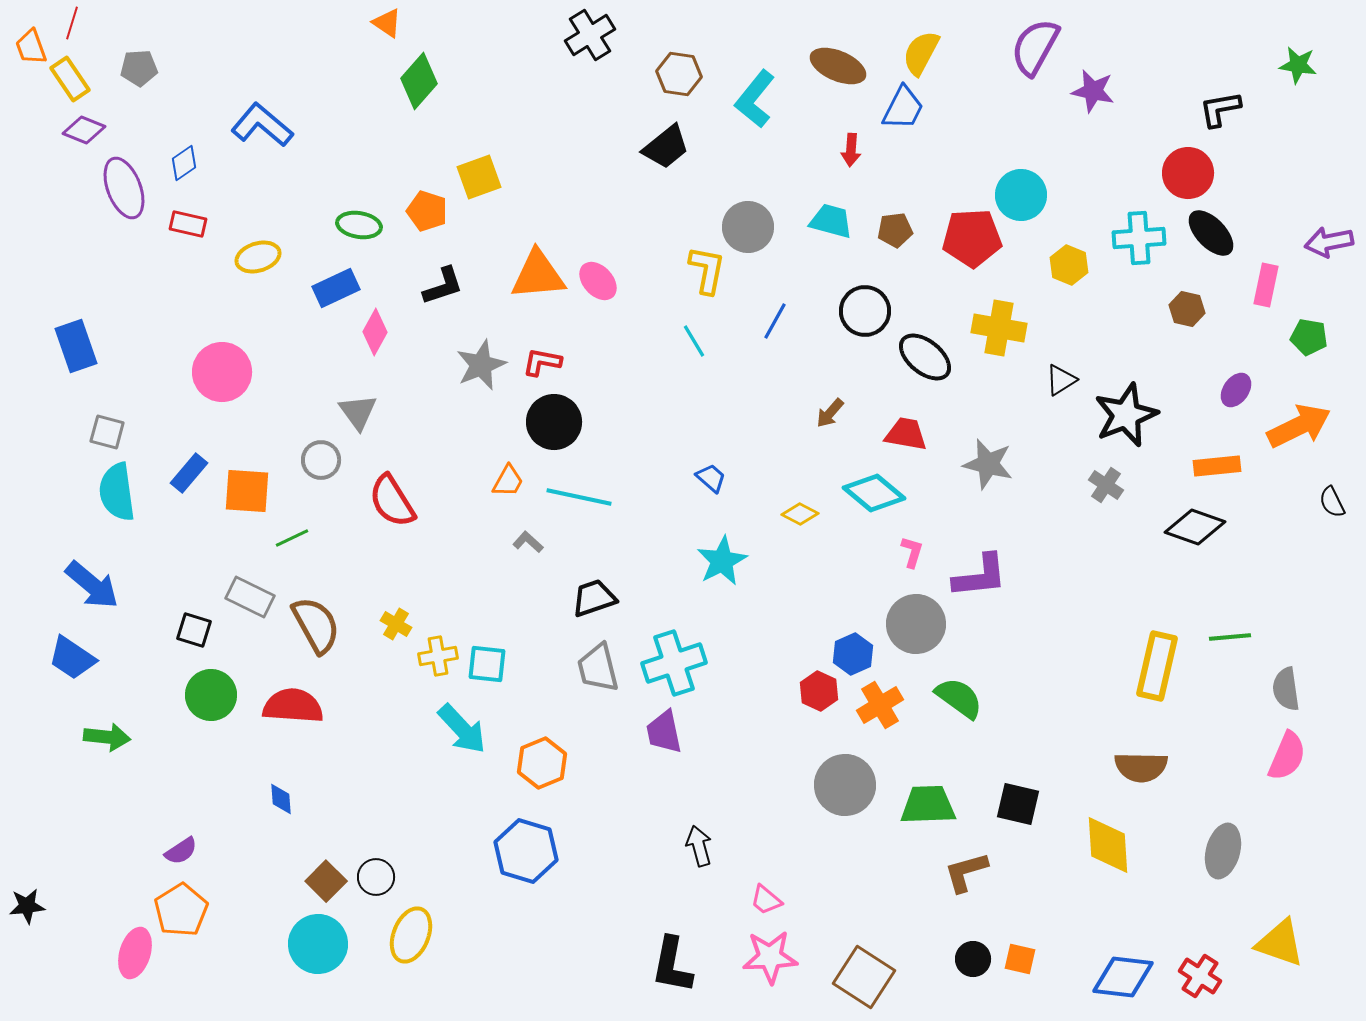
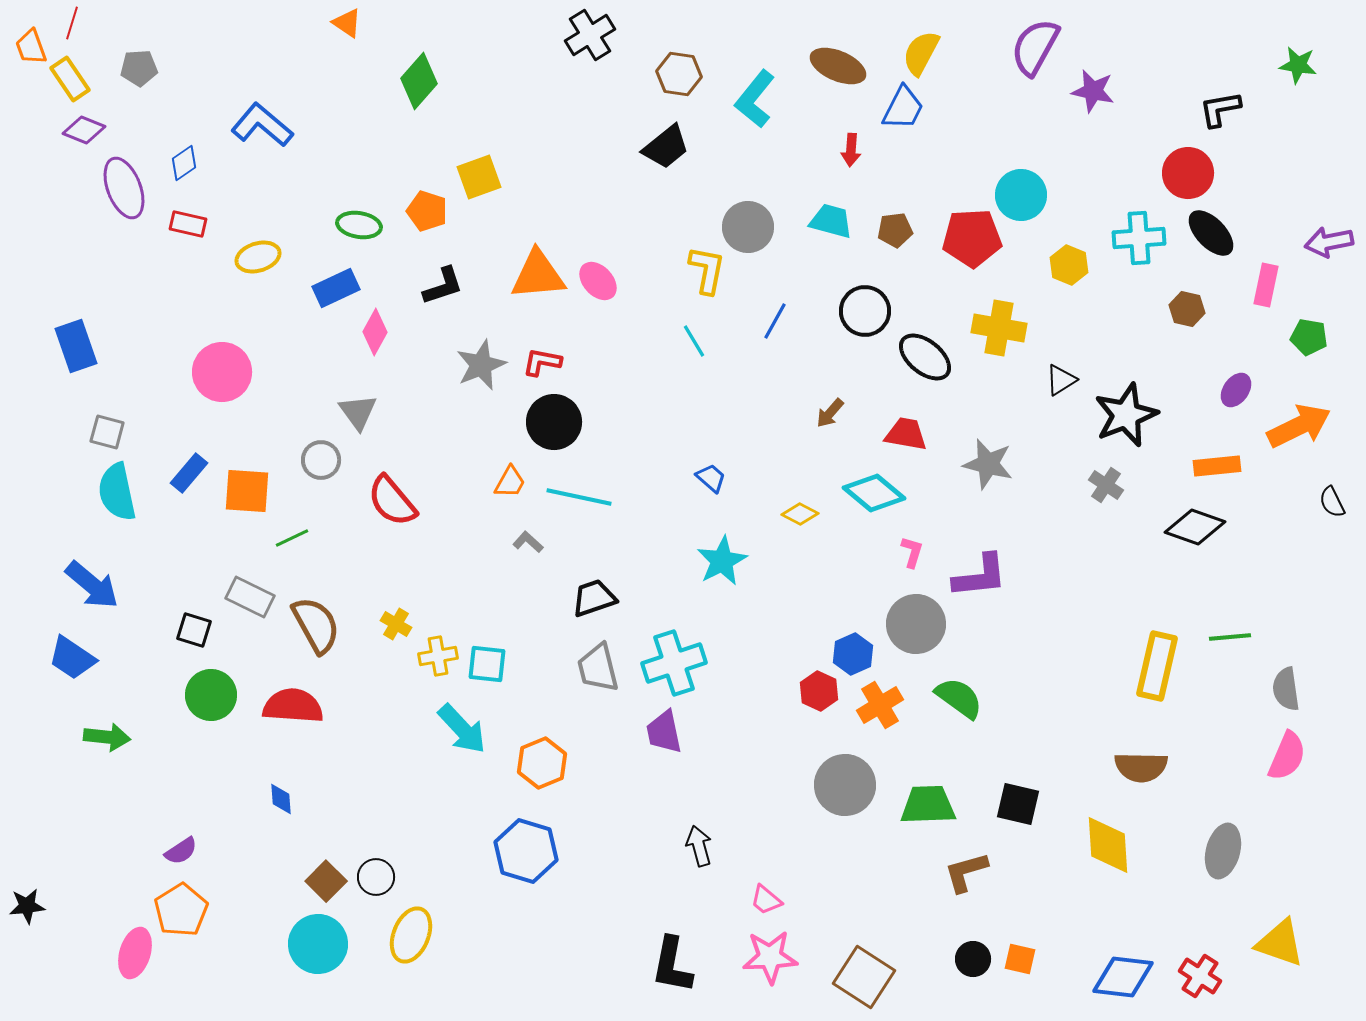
orange triangle at (387, 23): moved 40 px left
orange trapezoid at (508, 481): moved 2 px right, 1 px down
cyan semicircle at (117, 492): rotated 4 degrees counterclockwise
red semicircle at (392, 501): rotated 8 degrees counterclockwise
